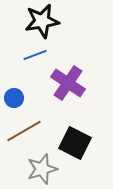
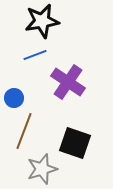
purple cross: moved 1 px up
brown line: rotated 39 degrees counterclockwise
black square: rotated 8 degrees counterclockwise
